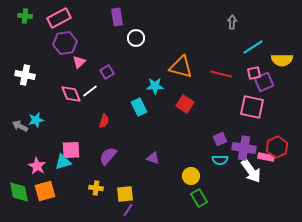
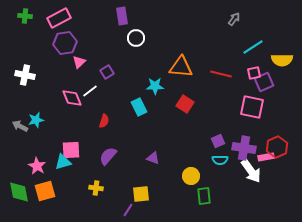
purple rectangle at (117, 17): moved 5 px right, 1 px up
gray arrow at (232, 22): moved 2 px right, 3 px up; rotated 32 degrees clockwise
orange triangle at (181, 67): rotated 10 degrees counterclockwise
pink diamond at (71, 94): moved 1 px right, 4 px down
purple square at (220, 139): moved 2 px left, 2 px down
pink rectangle at (266, 157): rotated 21 degrees counterclockwise
yellow square at (125, 194): moved 16 px right
green rectangle at (199, 198): moved 5 px right, 2 px up; rotated 24 degrees clockwise
